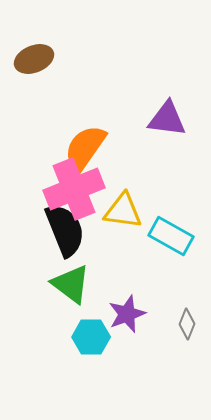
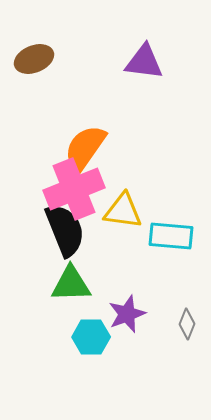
purple triangle: moved 23 px left, 57 px up
cyan rectangle: rotated 24 degrees counterclockwise
green triangle: rotated 39 degrees counterclockwise
